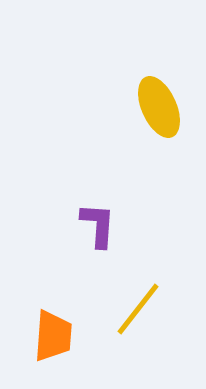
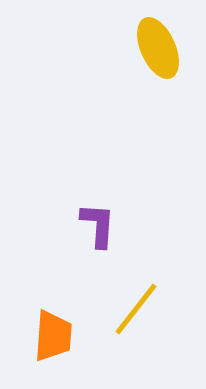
yellow ellipse: moved 1 px left, 59 px up
yellow line: moved 2 px left
